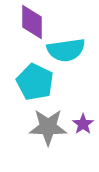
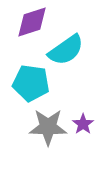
purple diamond: rotated 72 degrees clockwise
cyan semicircle: rotated 27 degrees counterclockwise
cyan pentagon: moved 4 px left, 1 px down; rotated 18 degrees counterclockwise
